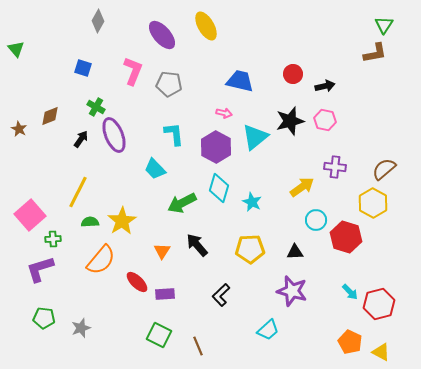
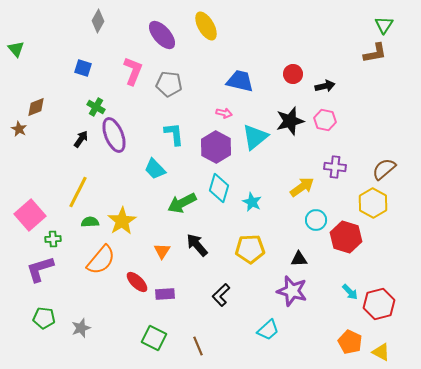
brown diamond at (50, 116): moved 14 px left, 9 px up
black triangle at (295, 252): moved 4 px right, 7 px down
green square at (159, 335): moved 5 px left, 3 px down
